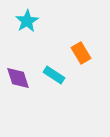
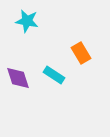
cyan star: rotated 30 degrees counterclockwise
